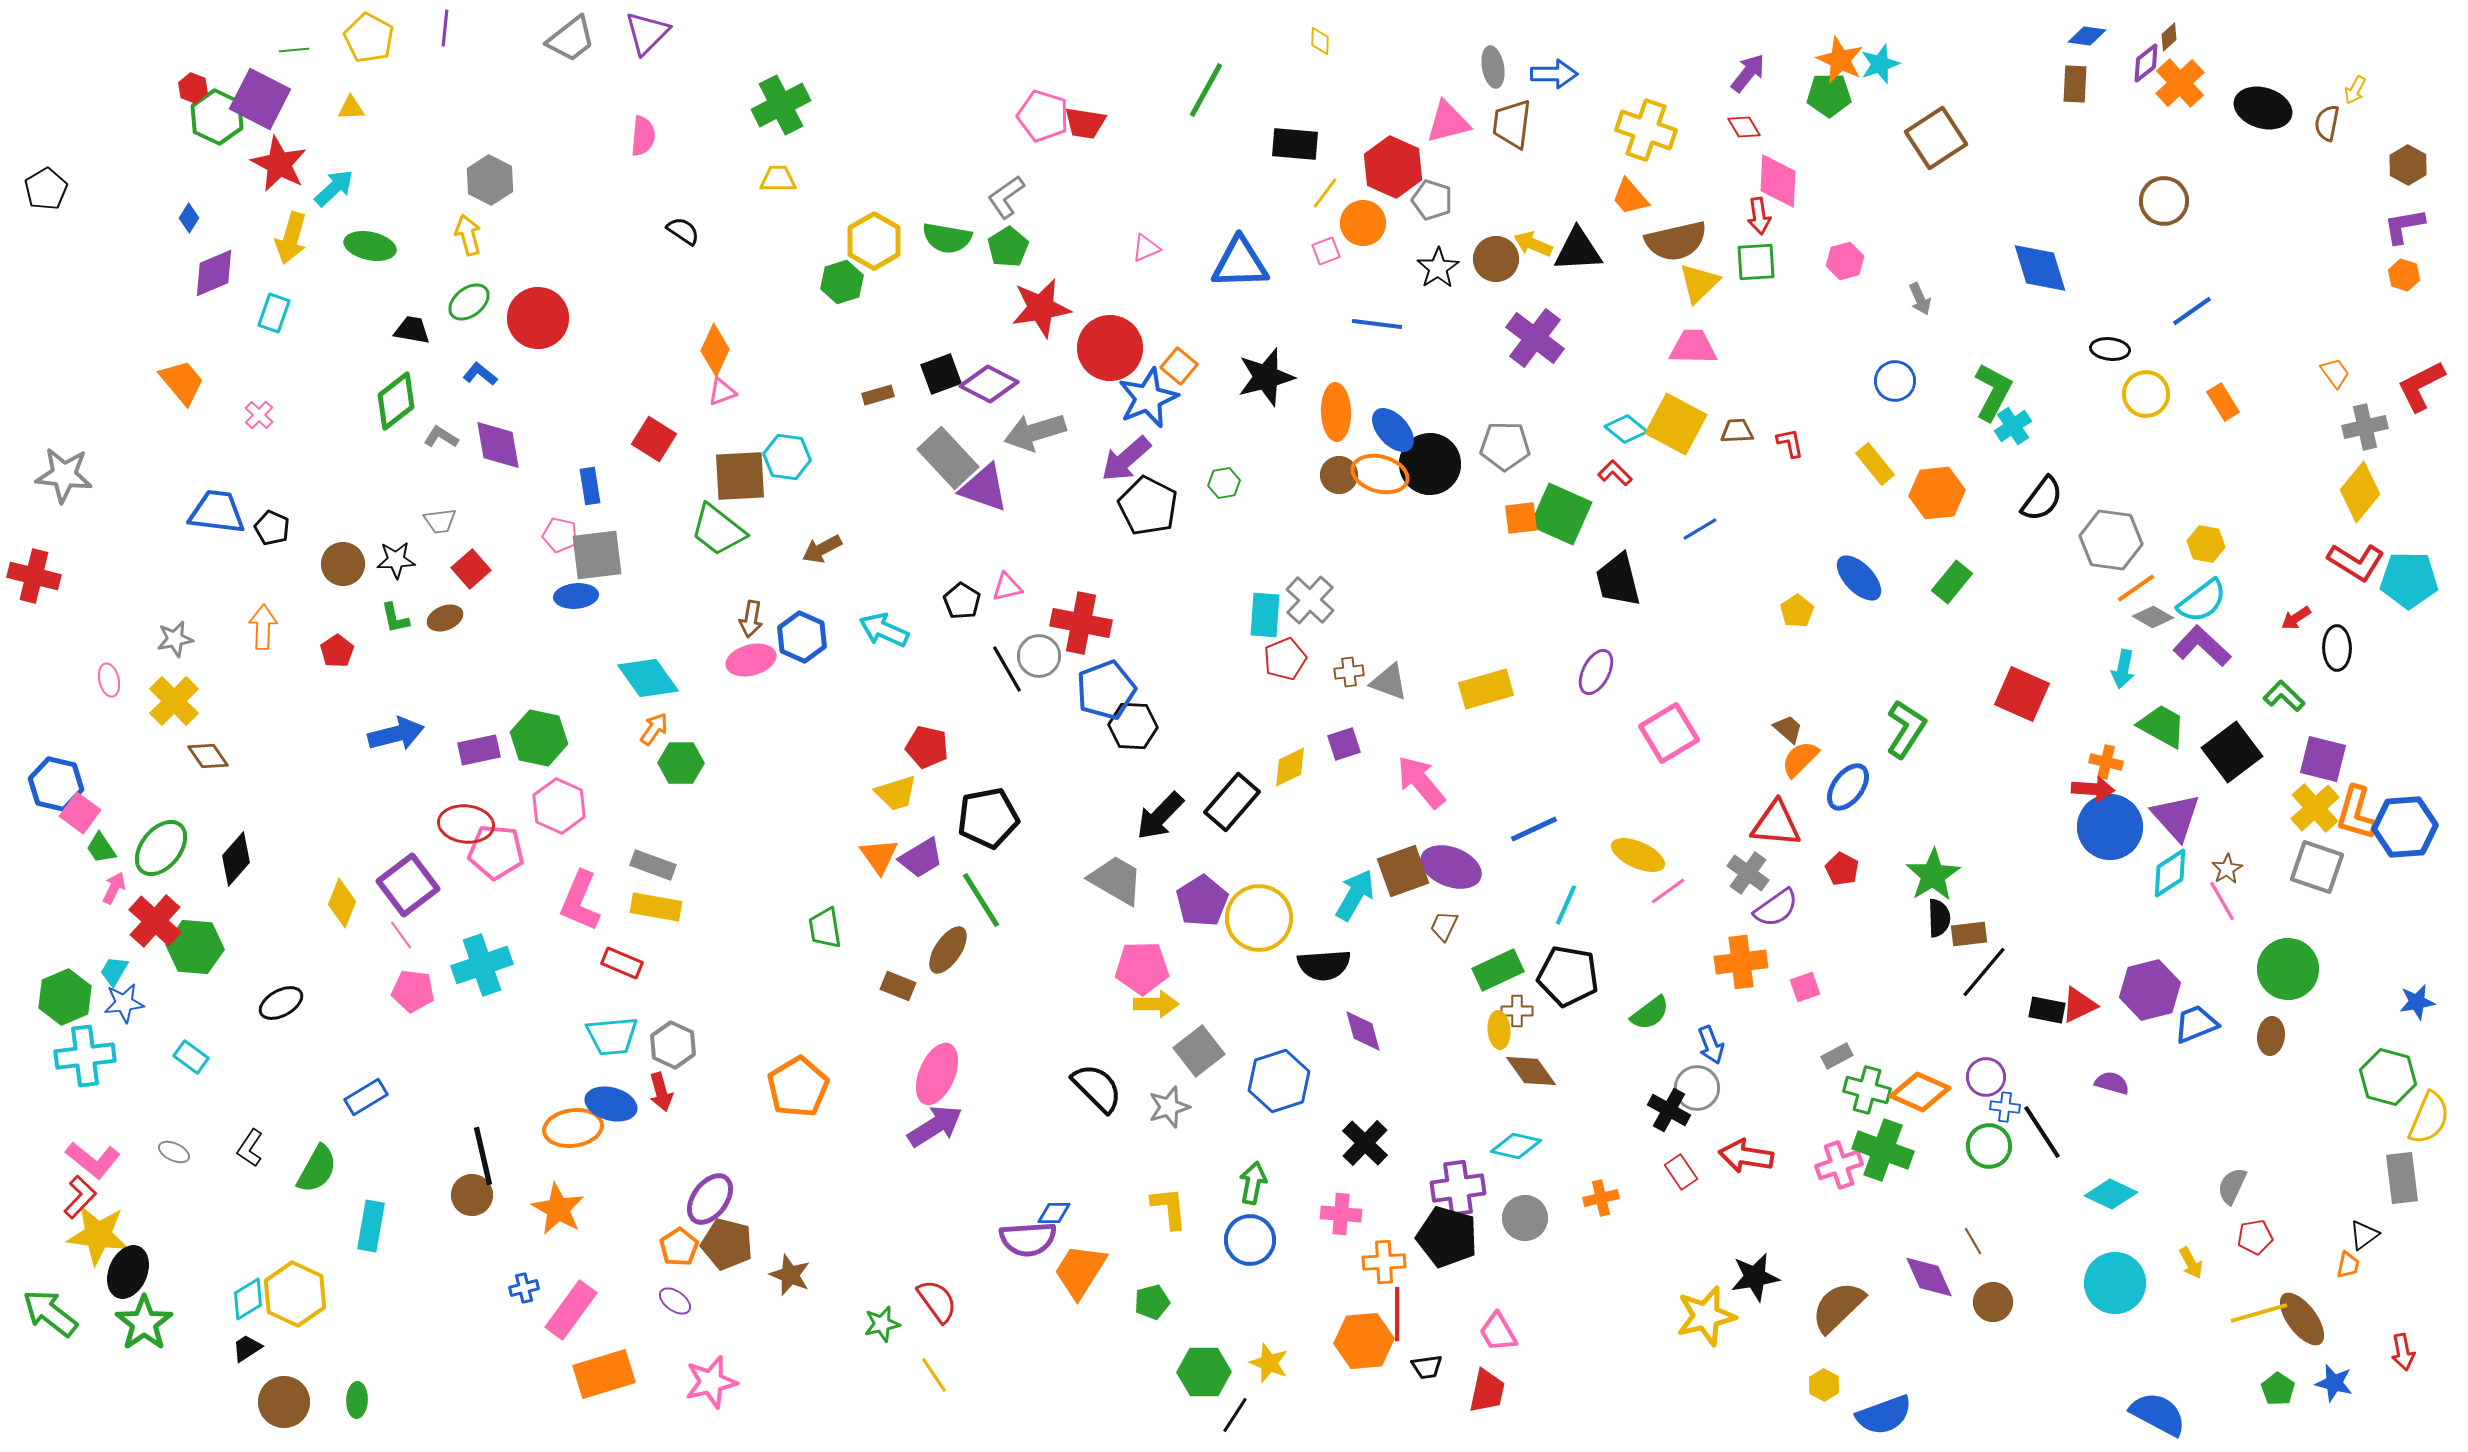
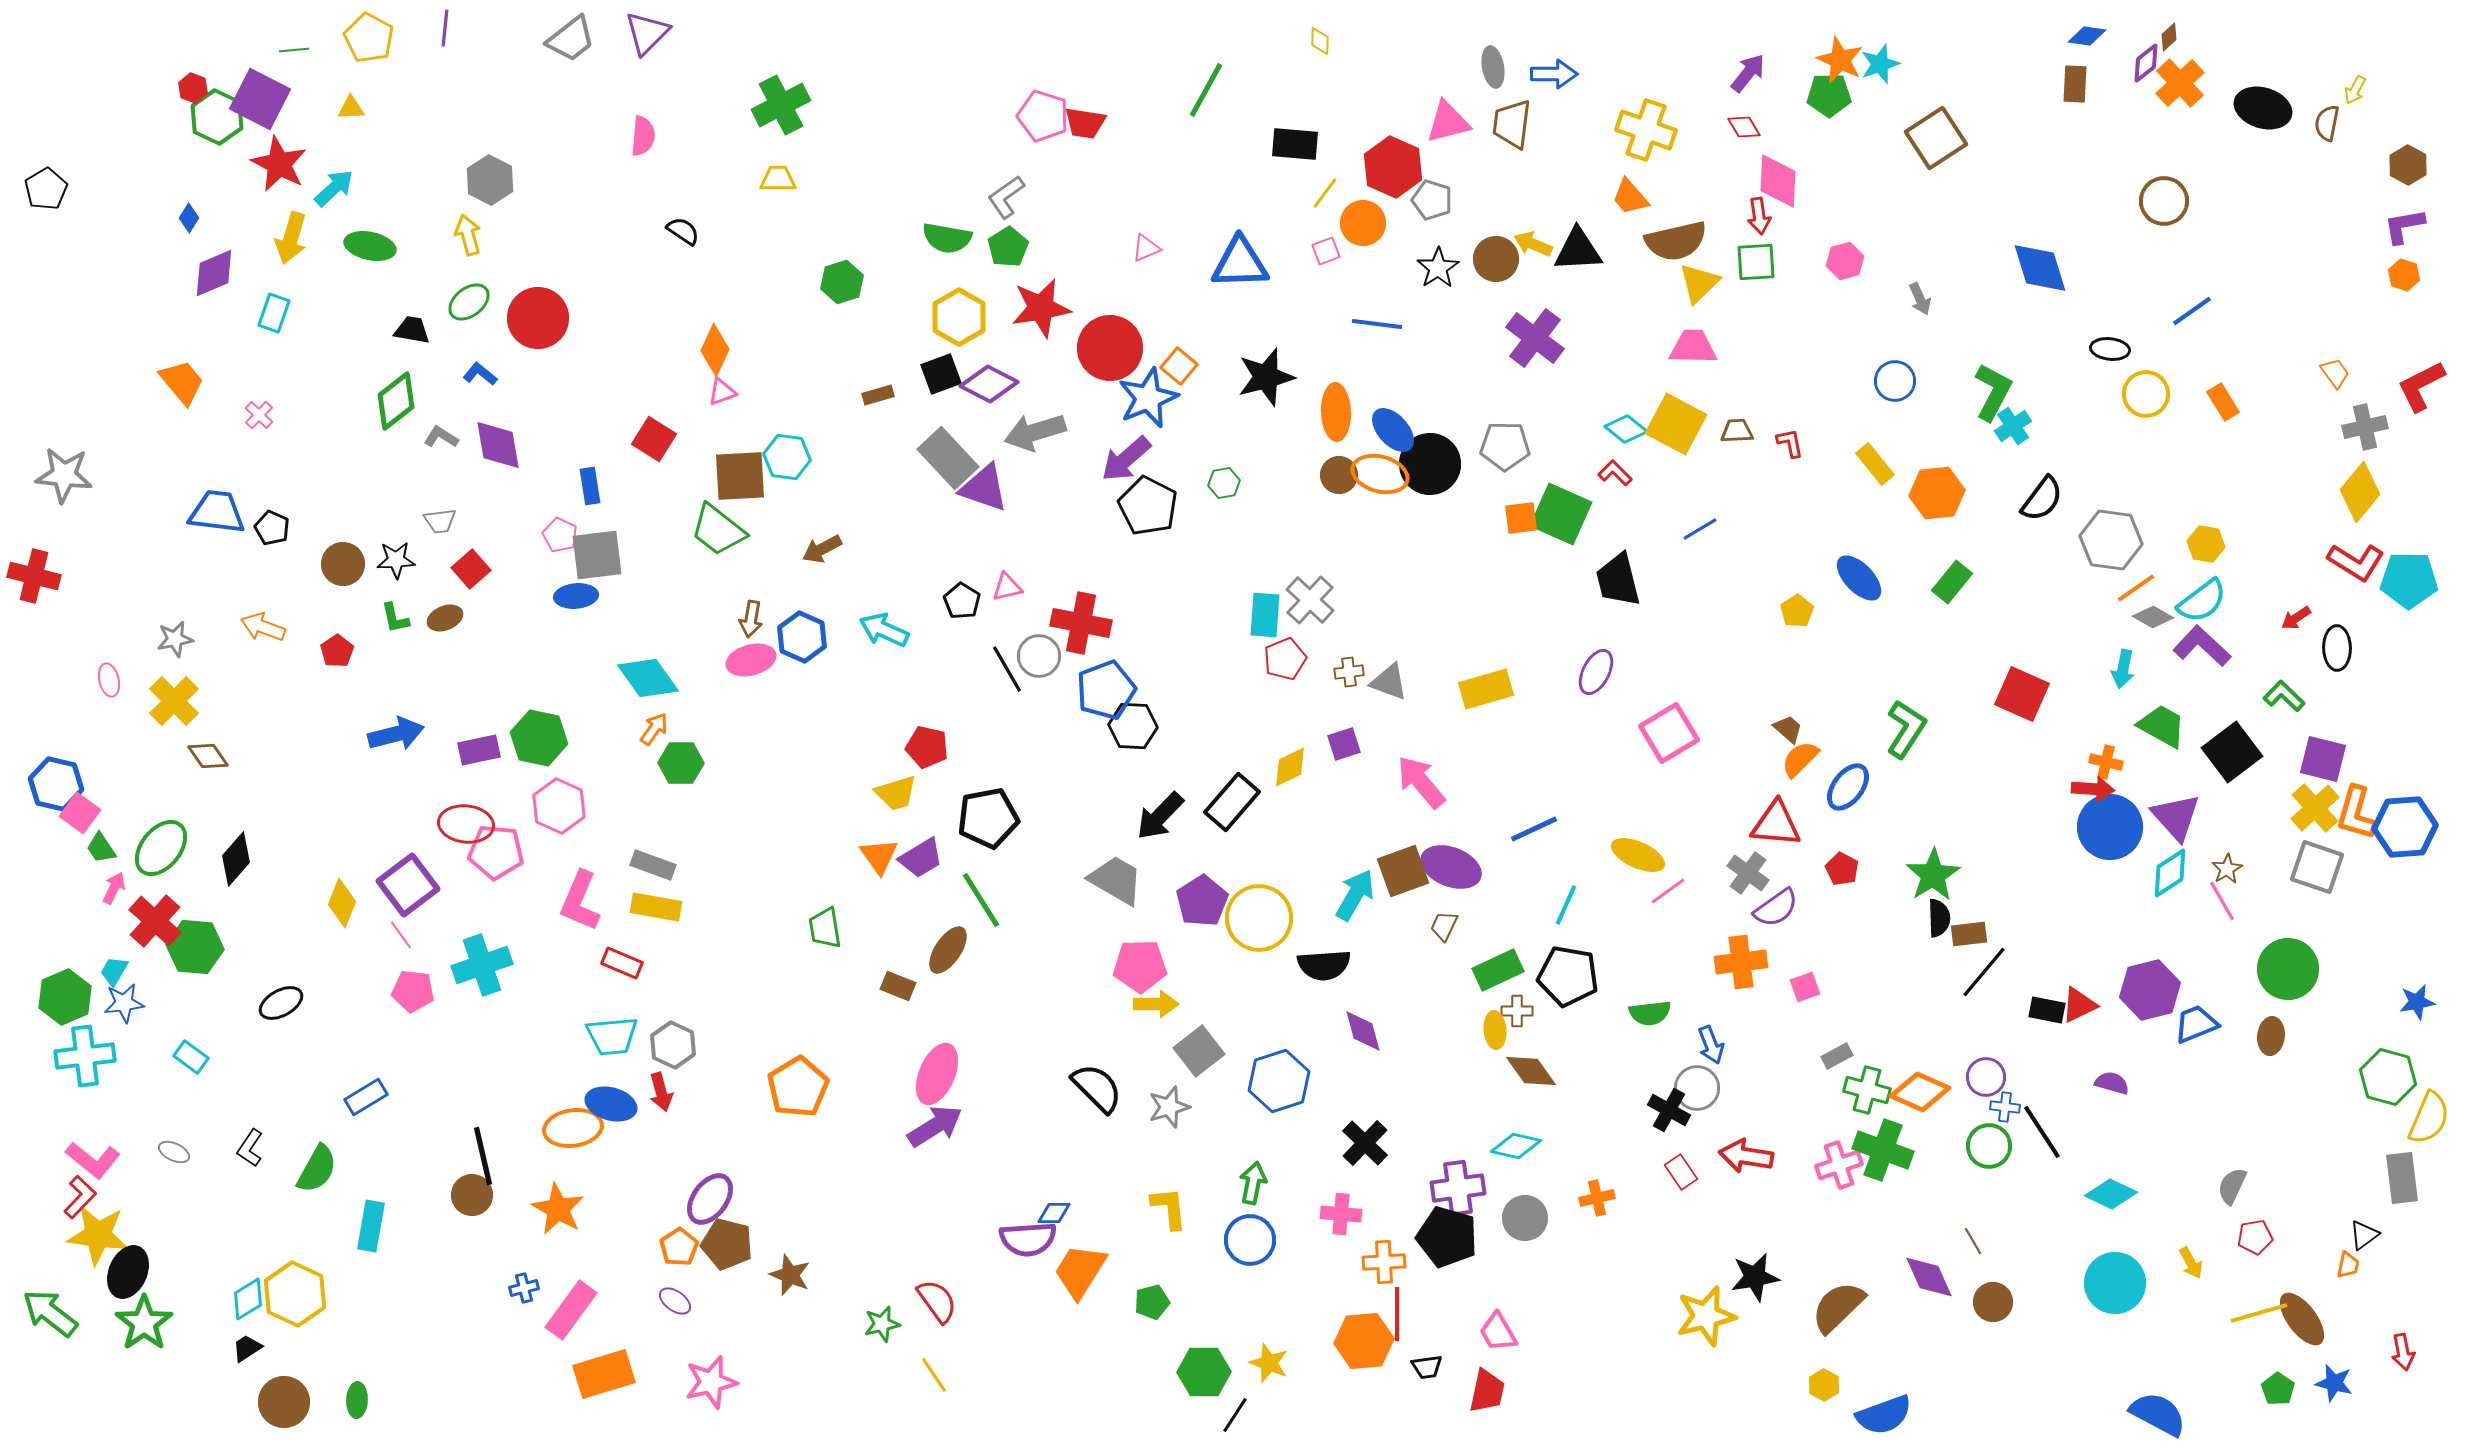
yellow hexagon at (874, 241): moved 85 px right, 76 px down
pink pentagon at (560, 535): rotated 12 degrees clockwise
orange arrow at (263, 627): rotated 72 degrees counterclockwise
pink pentagon at (1142, 968): moved 2 px left, 2 px up
green semicircle at (1650, 1013): rotated 30 degrees clockwise
yellow ellipse at (1499, 1030): moved 4 px left
orange cross at (1601, 1198): moved 4 px left
